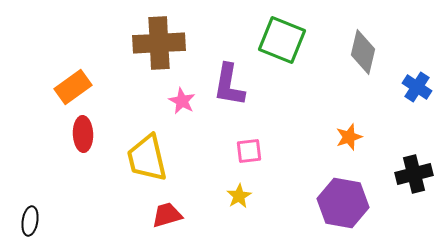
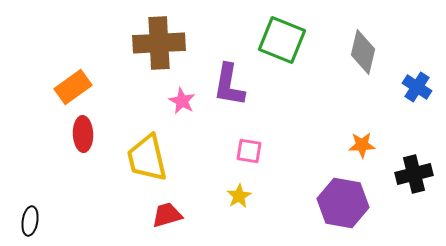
orange star: moved 13 px right, 8 px down; rotated 16 degrees clockwise
pink square: rotated 16 degrees clockwise
